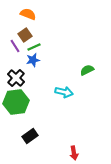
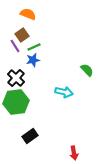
brown square: moved 3 px left
green semicircle: rotated 72 degrees clockwise
